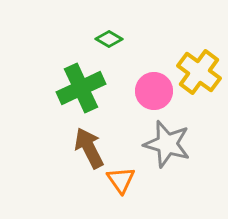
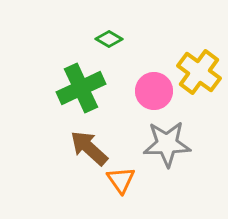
gray star: rotated 18 degrees counterclockwise
brown arrow: rotated 21 degrees counterclockwise
